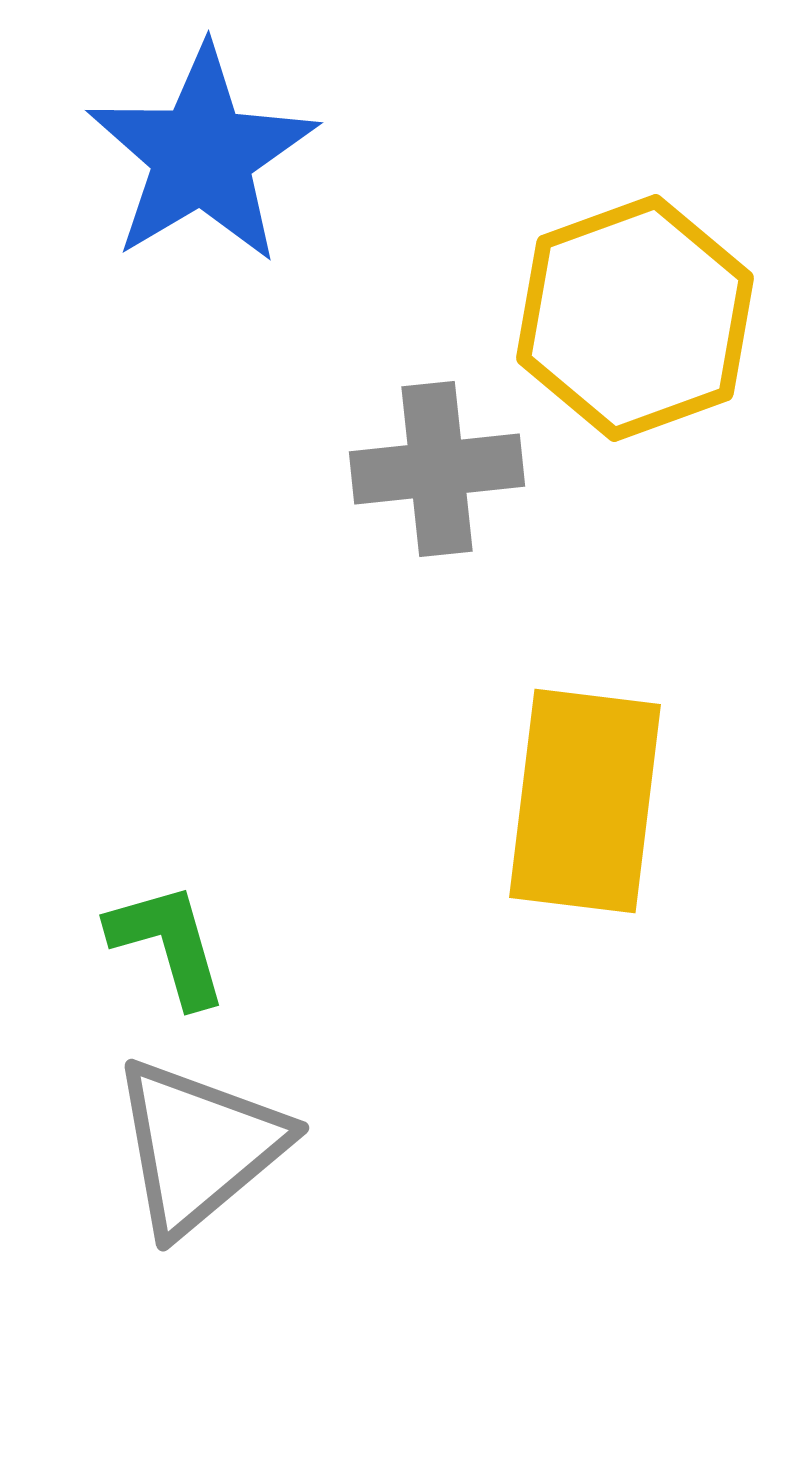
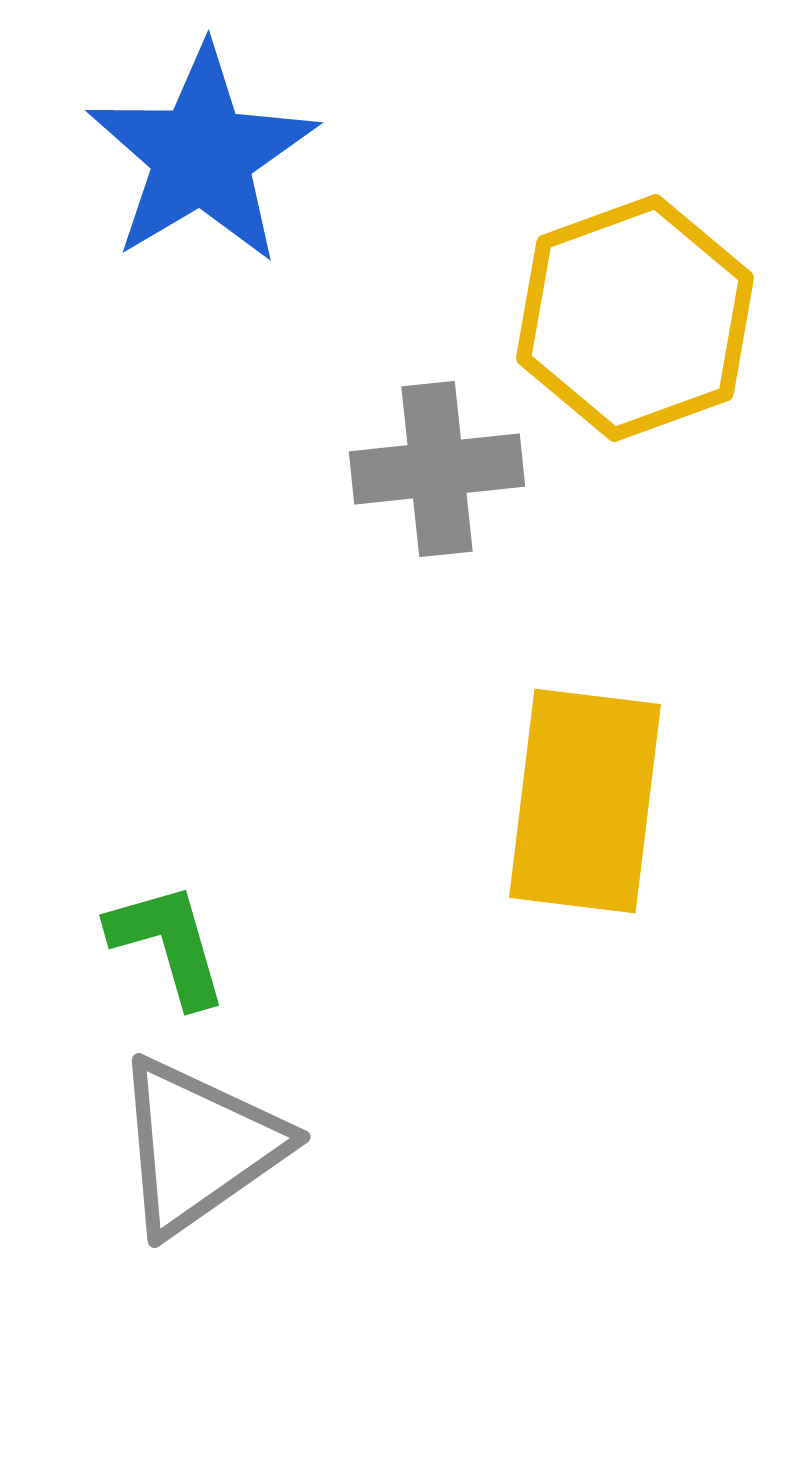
gray triangle: rotated 5 degrees clockwise
